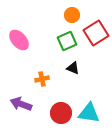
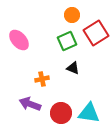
purple arrow: moved 9 px right
